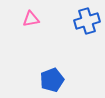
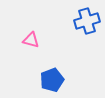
pink triangle: moved 21 px down; rotated 24 degrees clockwise
